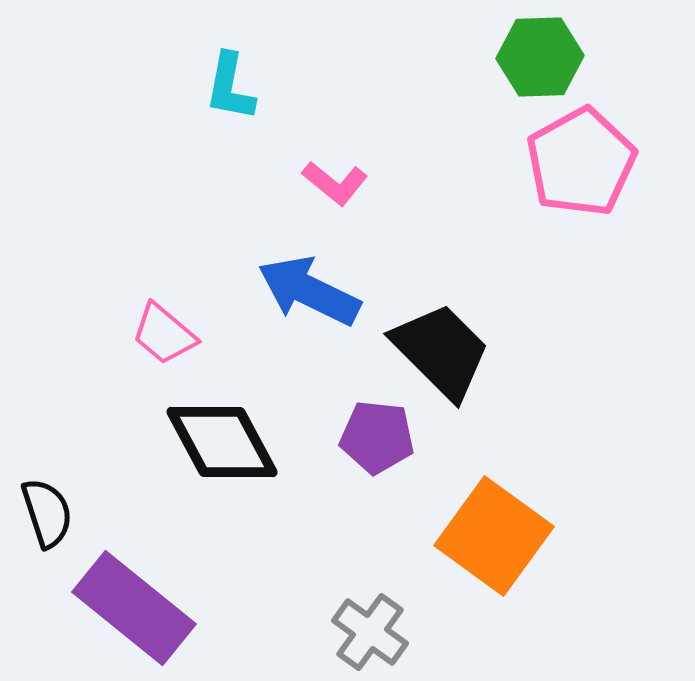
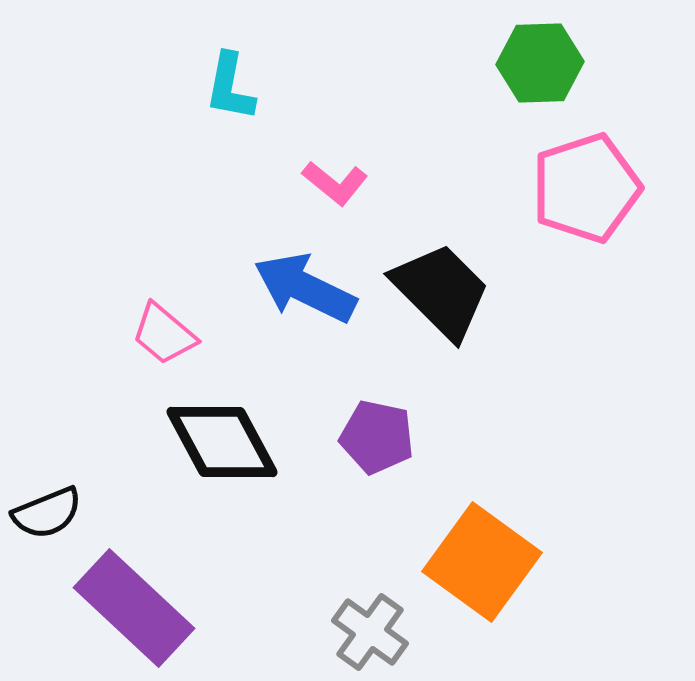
green hexagon: moved 6 px down
pink pentagon: moved 5 px right, 26 px down; rotated 11 degrees clockwise
blue arrow: moved 4 px left, 3 px up
black trapezoid: moved 60 px up
purple pentagon: rotated 6 degrees clockwise
black semicircle: rotated 86 degrees clockwise
orange square: moved 12 px left, 26 px down
purple rectangle: rotated 4 degrees clockwise
